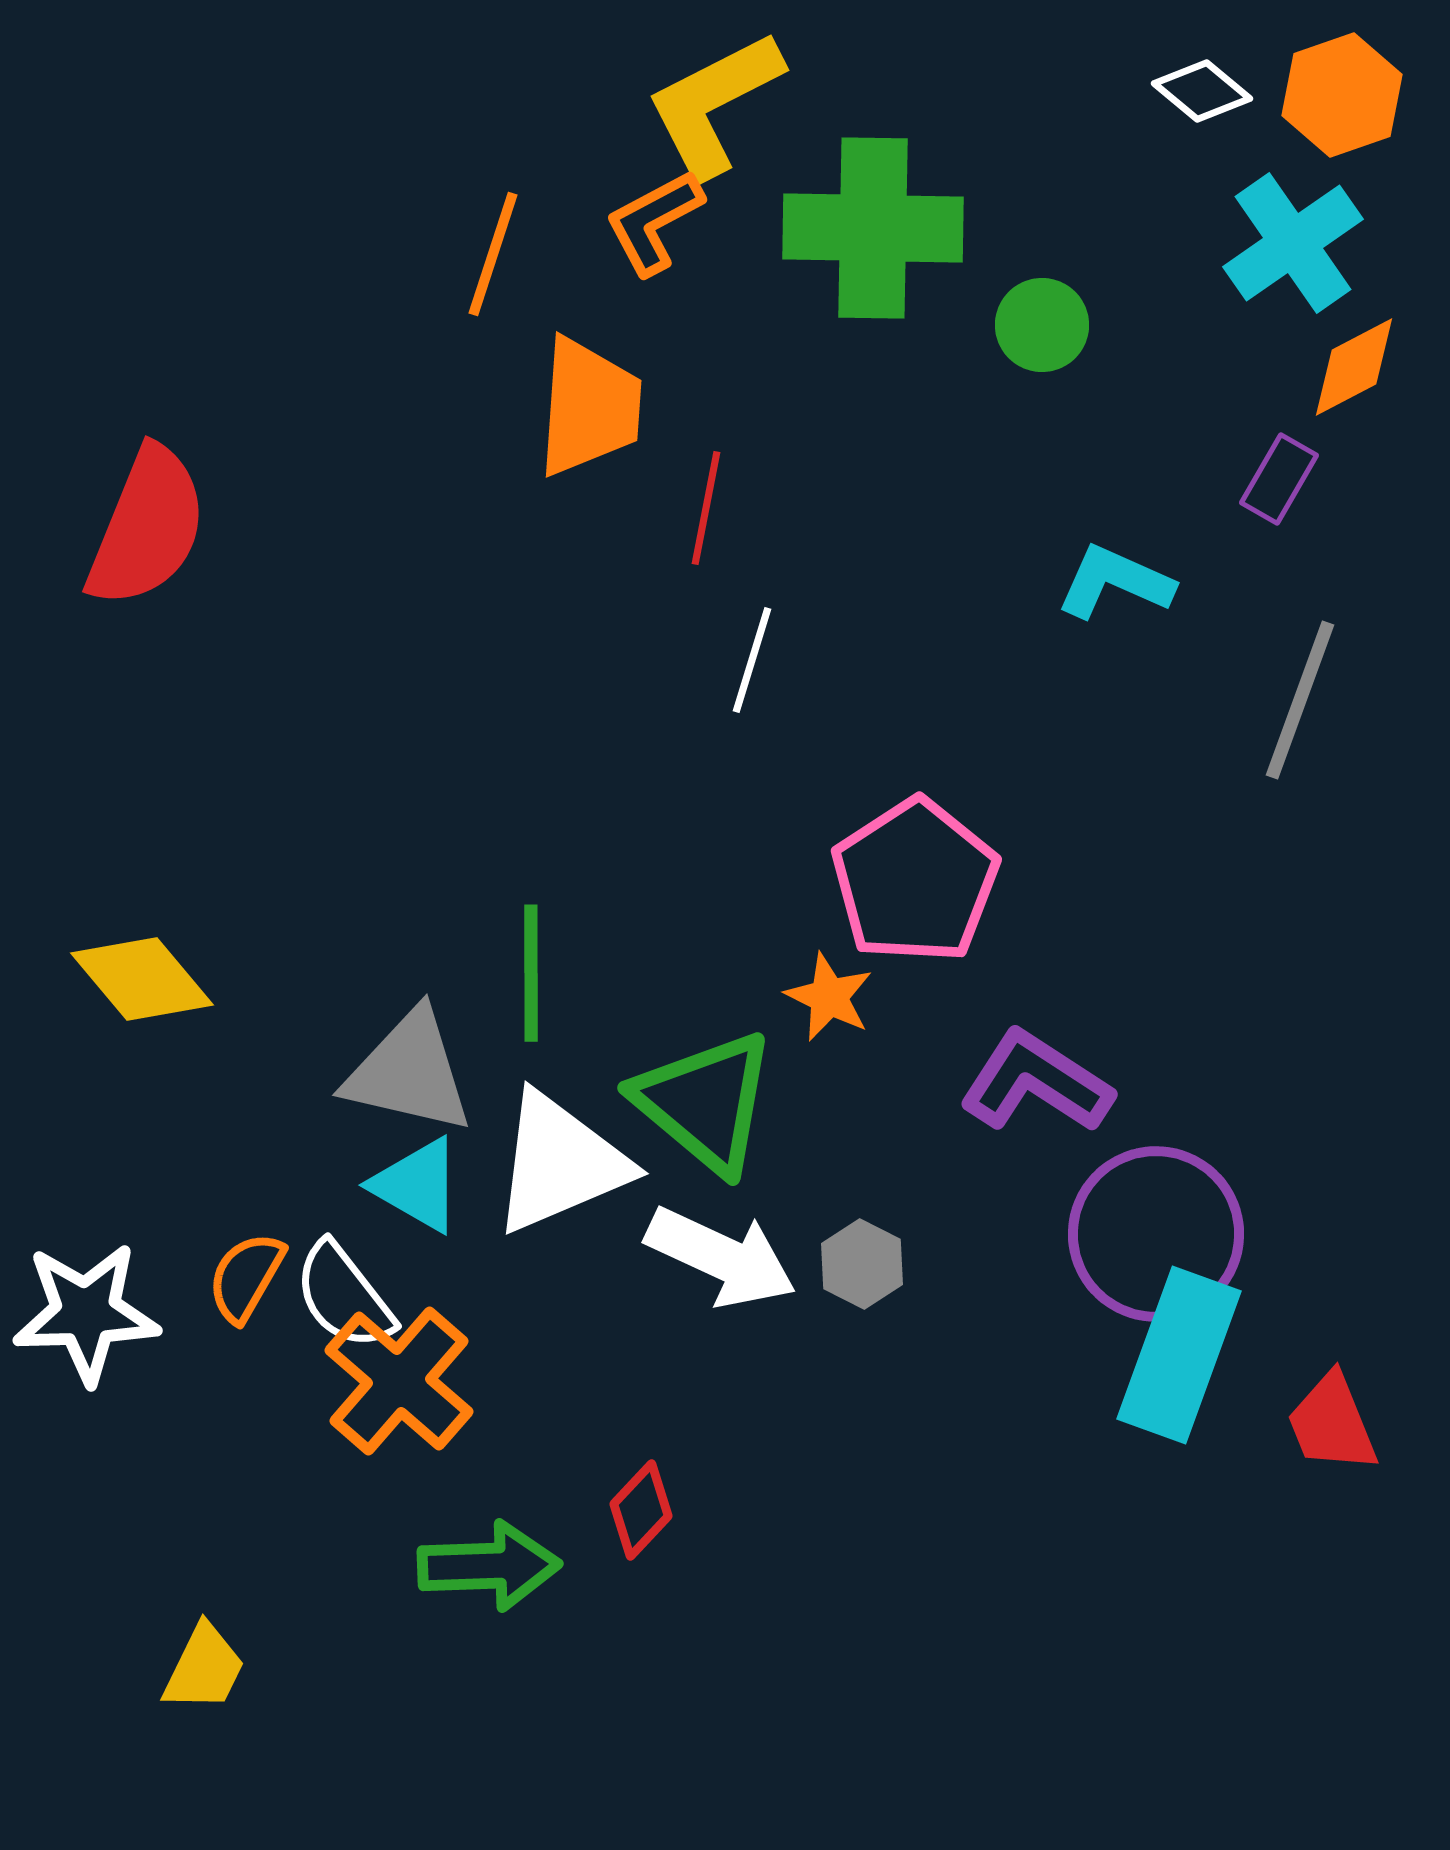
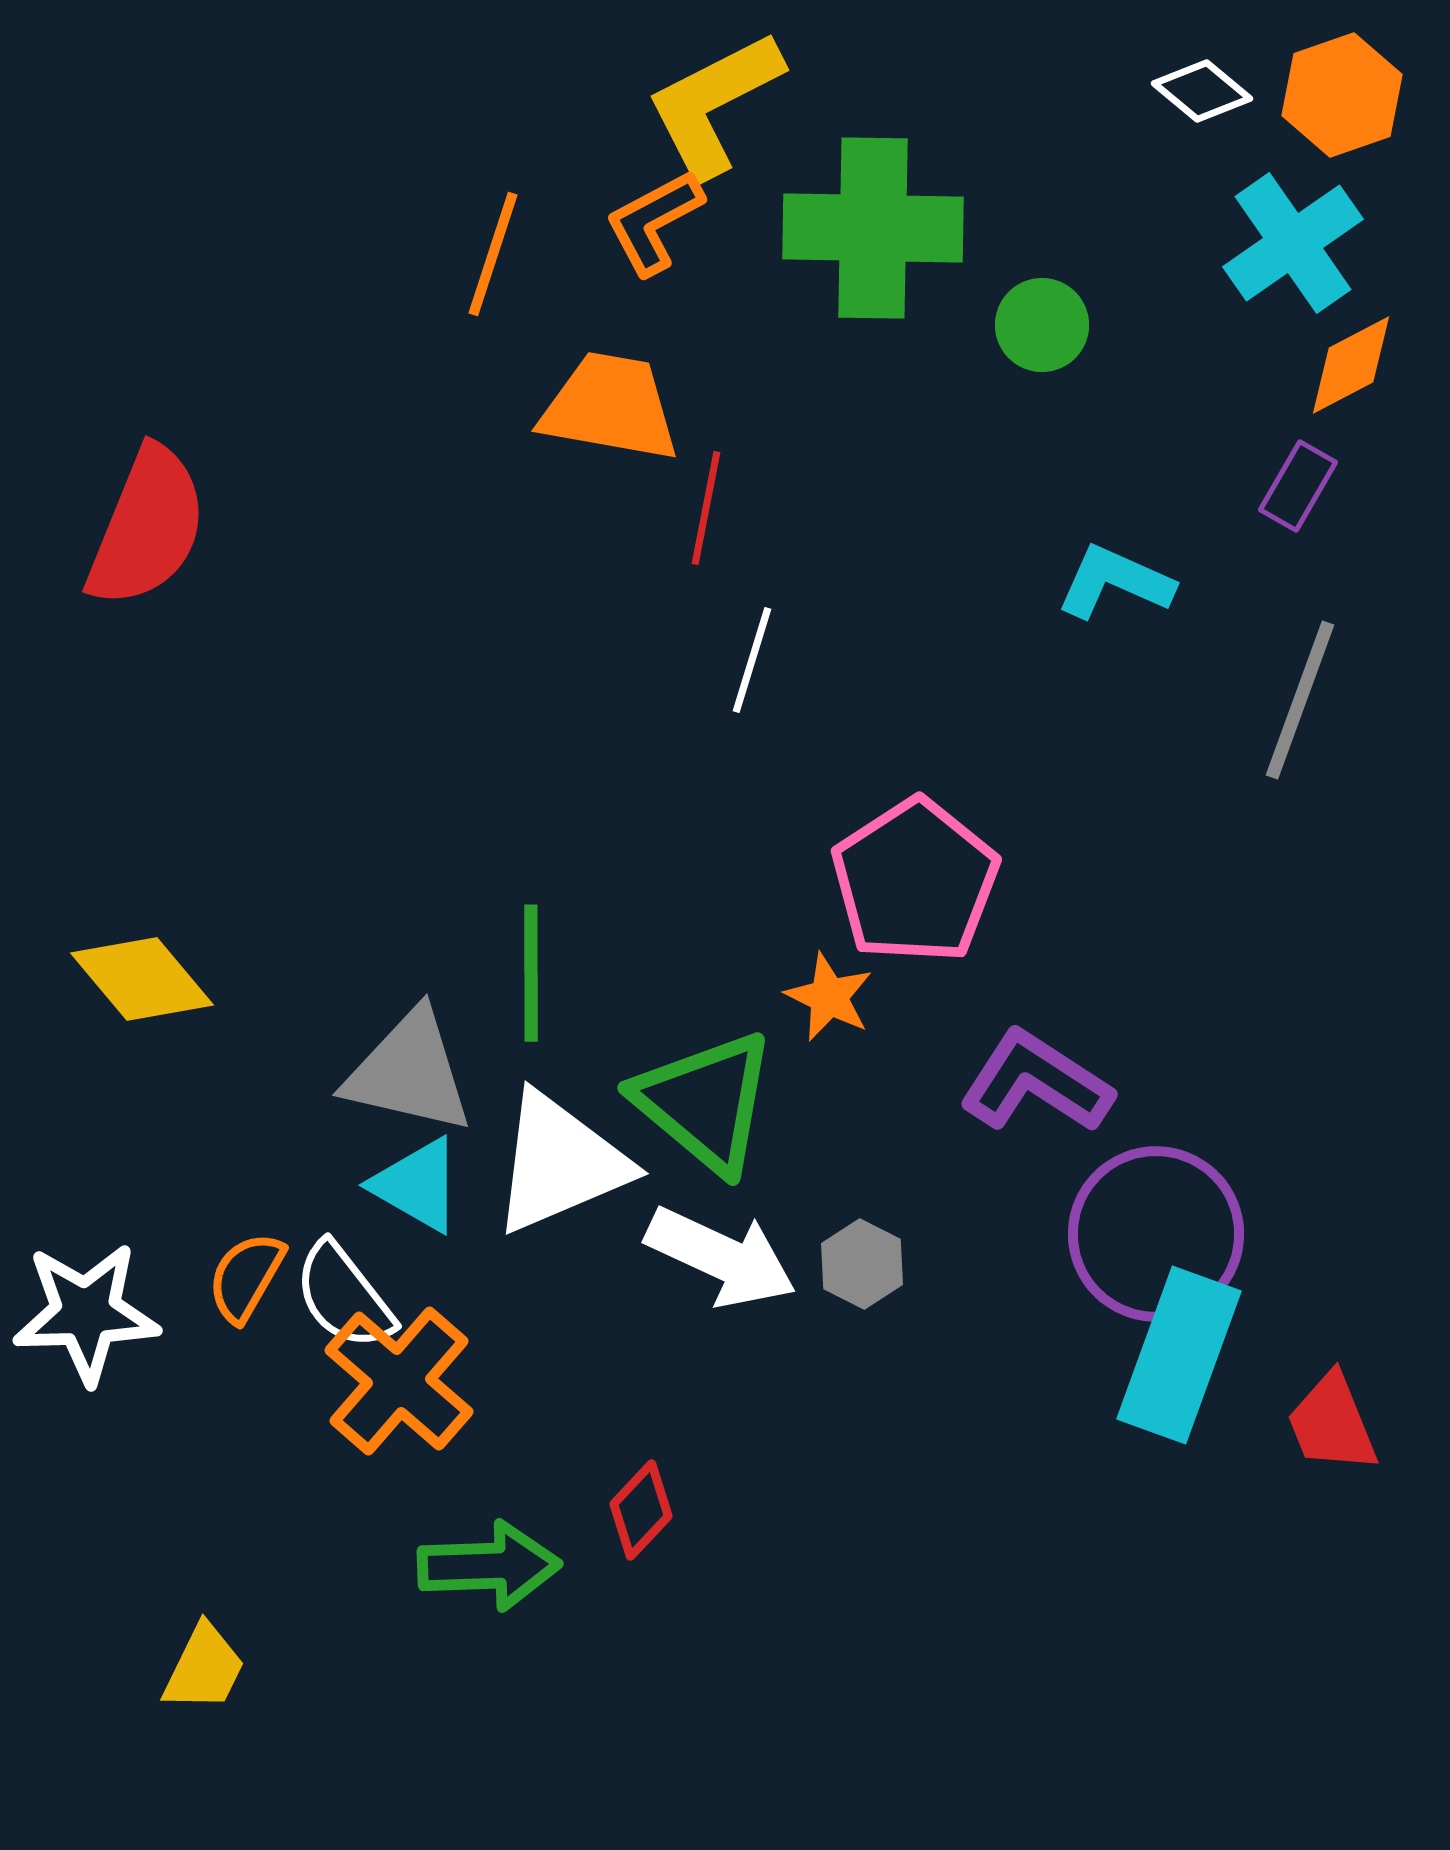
orange diamond: moved 3 px left, 2 px up
orange trapezoid: moved 21 px right; rotated 84 degrees counterclockwise
purple rectangle: moved 19 px right, 7 px down
